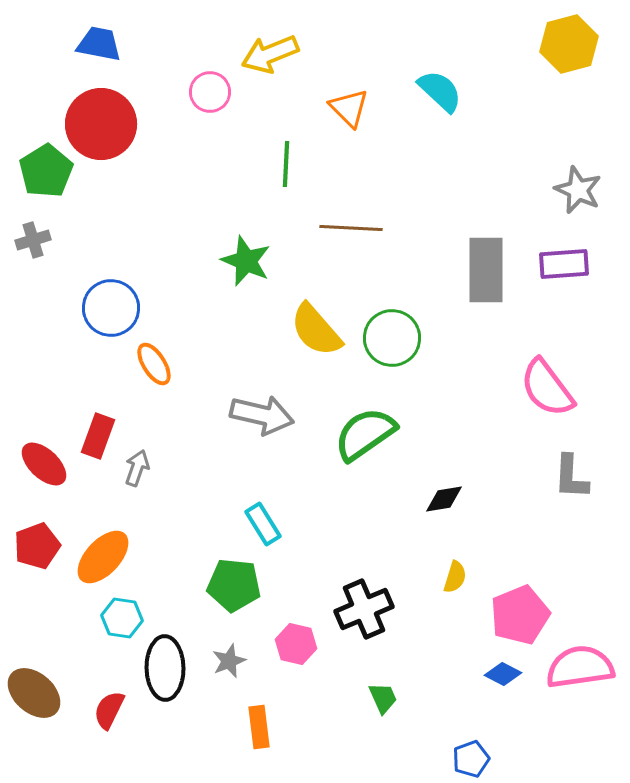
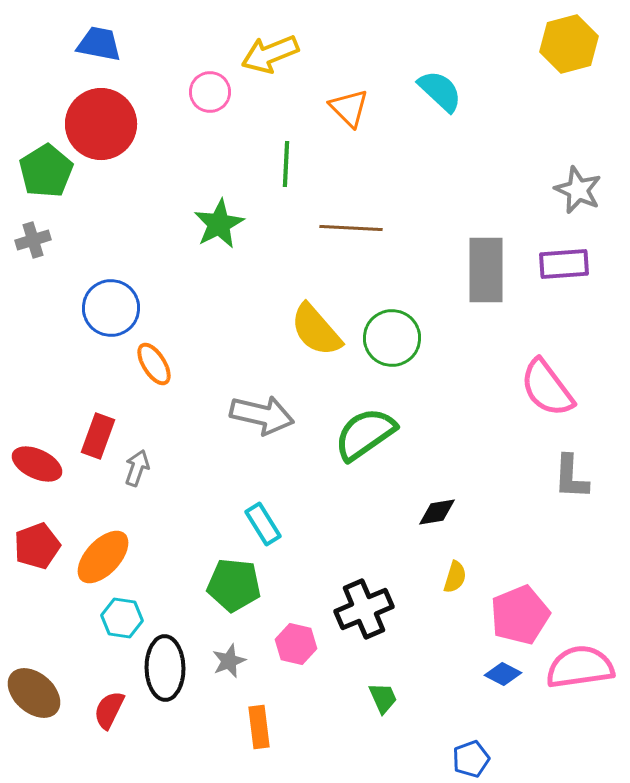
green star at (246, 261): moved 27 px left, 37 px up; rotated 21 degrees clockwise
red ellipse at (44, 464): moved 7 px left; rotated 18 degrees counterclockwise
black diamond at (444, 499): moved 7 px left, 13 px down
